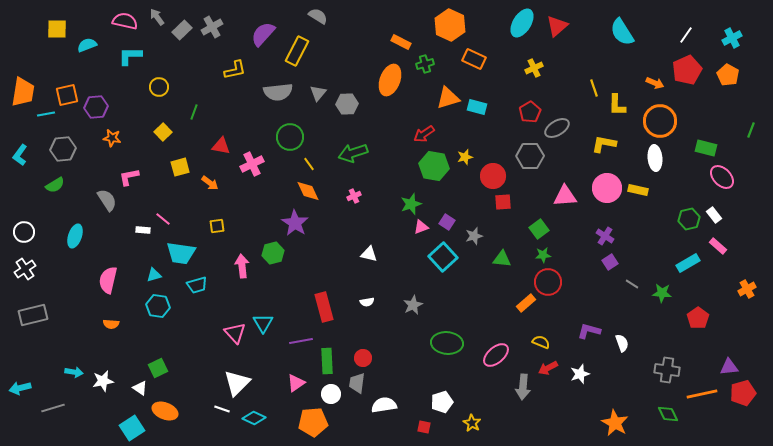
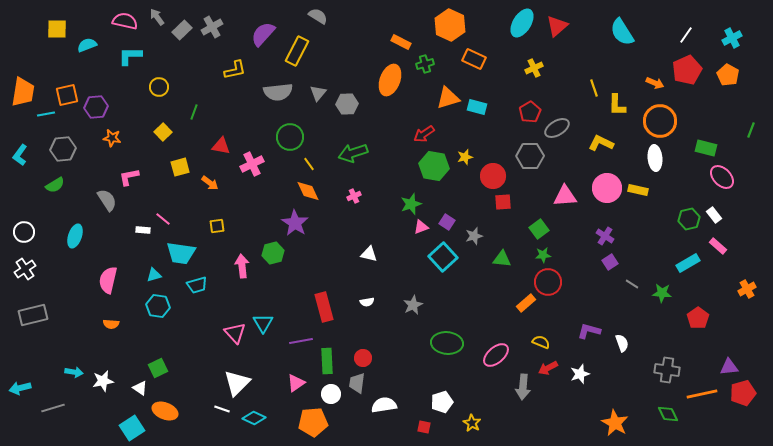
yellow L-shape at (604, 144): moved 3 px left, 1 px up; rotated 15 degrees clockwise
